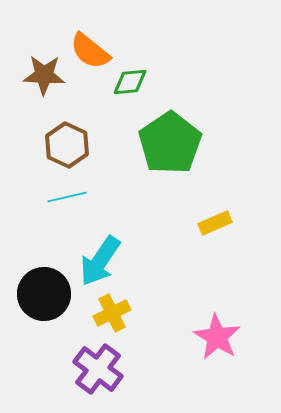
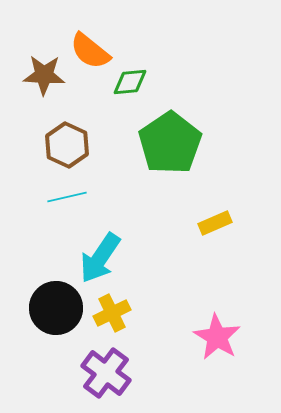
cyan arrow: moved 3 px up
black circle: moved 12 px right, 14 px down
purple cross: moved 8 px right, 4 px down
